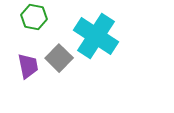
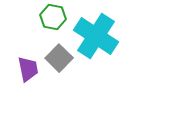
green hexagon: moved 19 px right
purple trapezoid: moved 3 px down
